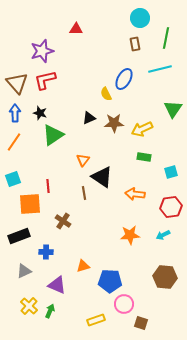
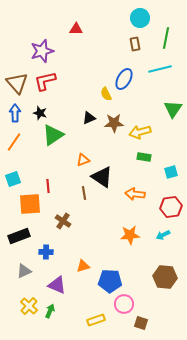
red L-shape at (45, 80): moved 1 px down
yellow arrow at (142, 129): moved 2 px left, 3 px down; rotated 10 degrees clockwise
orange triangle at (83, 160): rotated 32 degrees clockwise
